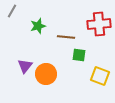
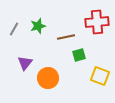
gray line: moved 2 px right, 18 px down
red cross: moved 2 px left, 2 px up
brown line: rotated 18 degrees counterclockwise
green square: rotated 24 degrees counterclockwise
purple triangle: moved 3 px up
orange circle: moved 2 px right, 4 px down
